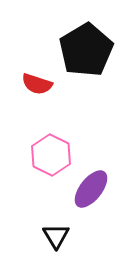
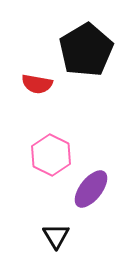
red semicircle: rotated 8 degrees counterclockwise
